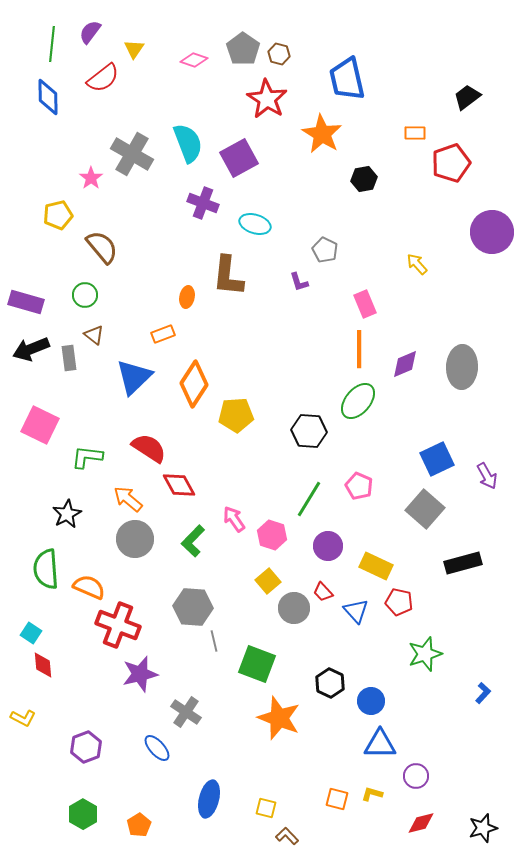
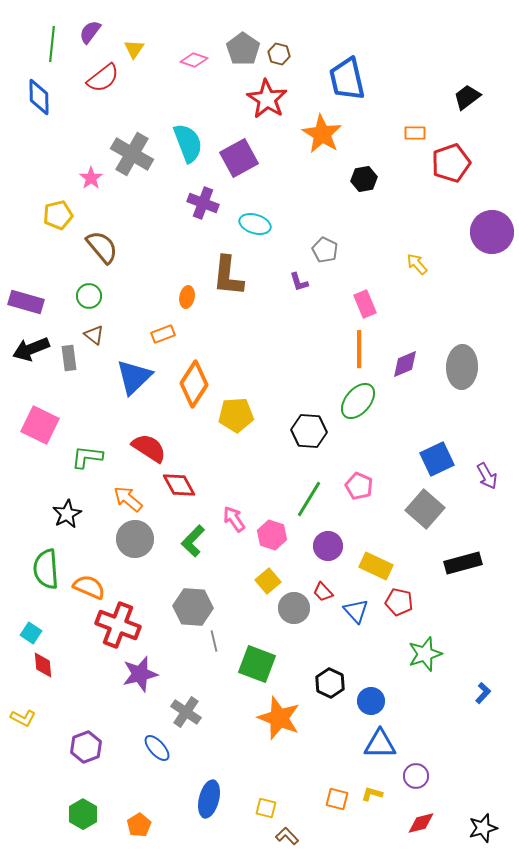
blue diamond at (48, 97): moved 9 px left
green circle at (85, 295): moved 4 px right, 1 px down
